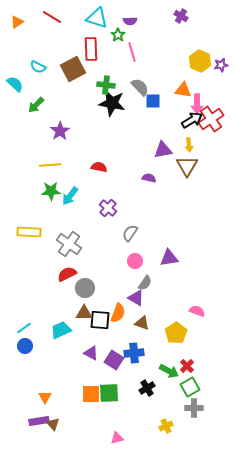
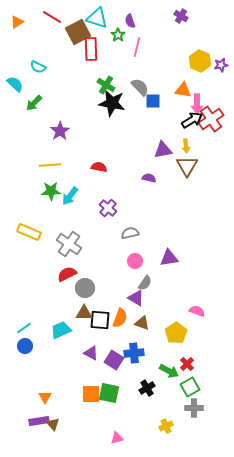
purple semicircle at (130, 21): rotated 72 degrees clockwise
pink line at (132, 52): moved 5 px right, 5 px up; rotated 30 degrees clockwise
brown square at (73, 69): moved 5 px right, 37 px up
green cross at (106, 85): rotated 24 degrees clockwise
green arrow at (36, 105): moved 2 px left, 2 px up
yellow arrow at (189, 145): moved 3 px left, 1 px down
yellow rectangle at (29, 232): rotated 20 degrees clockwise
gray semicircle at (130, 233): rotated 42 degrees clockwise
orange semicircle at (118, 313): moved 2 px right, 5 px down
red cross at (187, 366): moved 2 px up
green square at (109, 393): rotated 15 degrees clockwise
